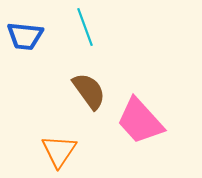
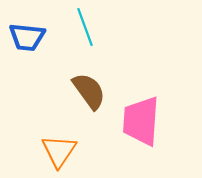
blue trapezoid: moved 2 px right, 1 px down
pink trapezoid: moved 1 px right; rotated 46 degrees clockwise
